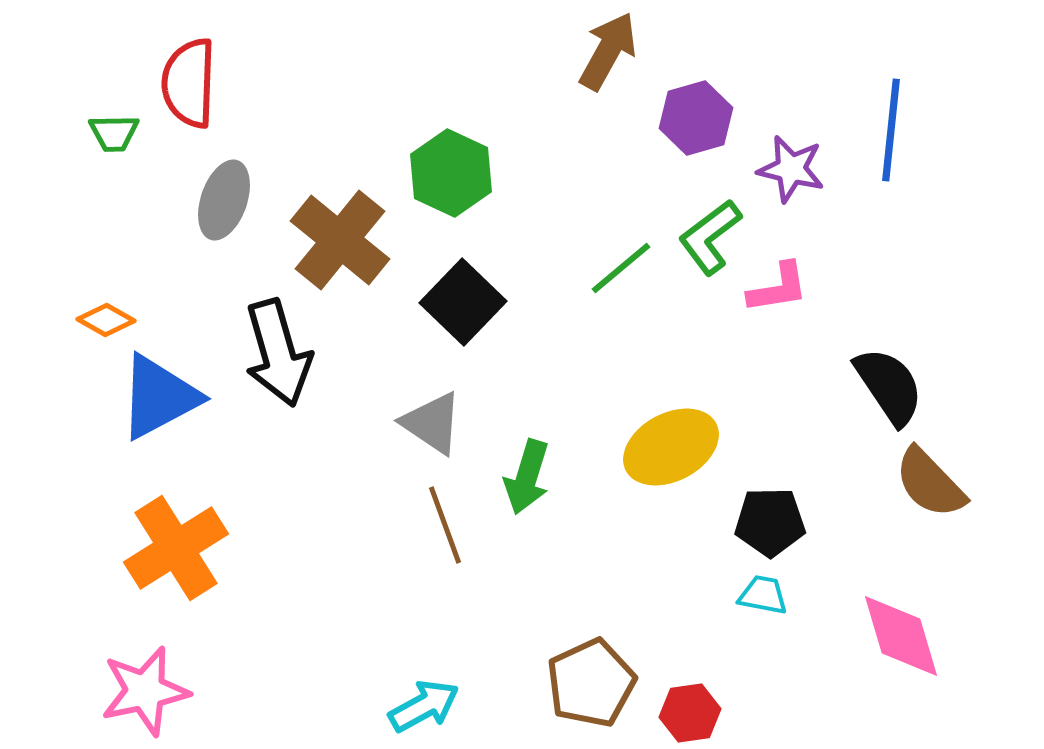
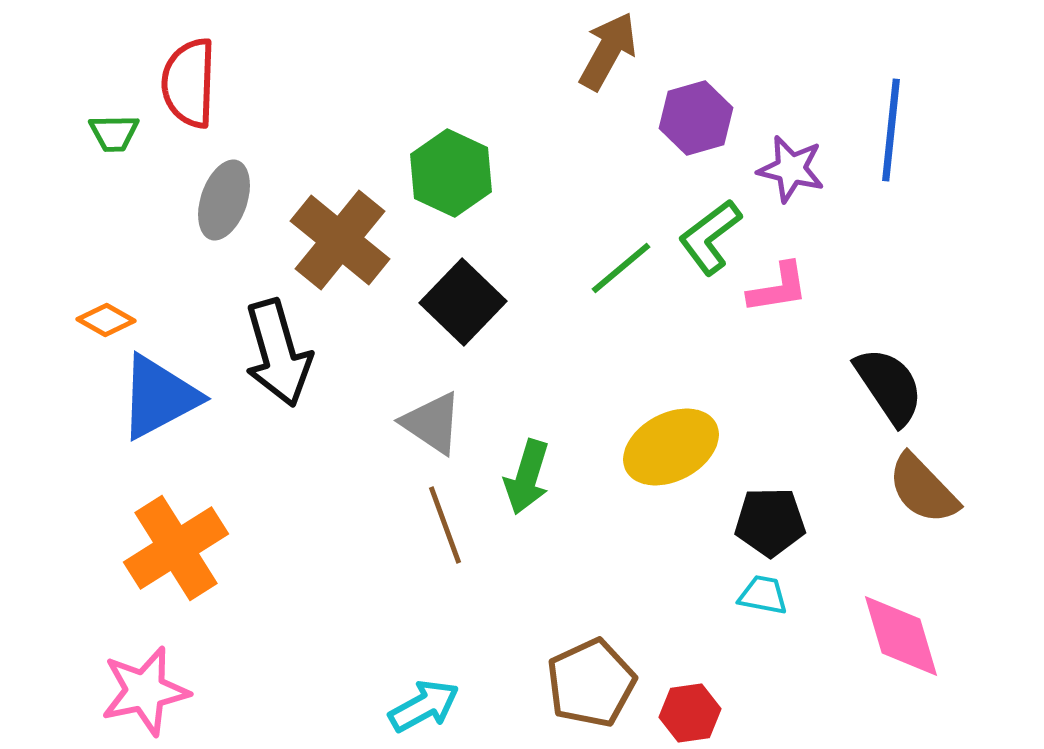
brown semicircle: moved 7 px left, 6 px down
